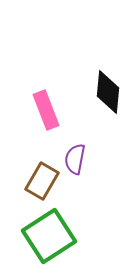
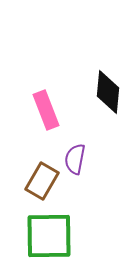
green square: rotated 32 degrees clockwise
